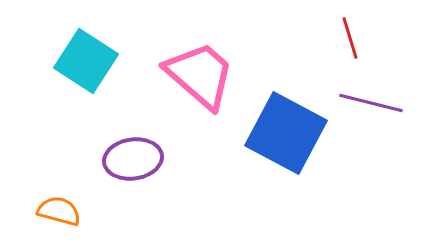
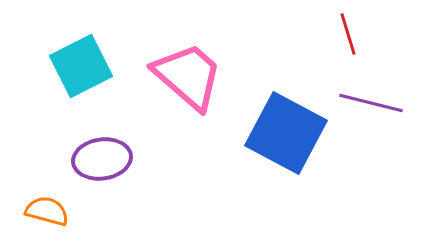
red line: moved 2 px left, 4 px up
cyan square: moved 5 px left, 5 px down; rotated 30 degrees clockwise
pink trapezoid: moved 12 px left, 1 px down
purple ellipse: moved 31 px left
orange semicircle: moved 12 px left
